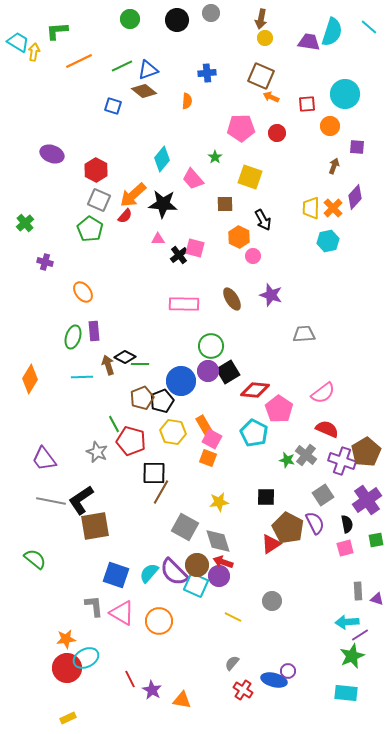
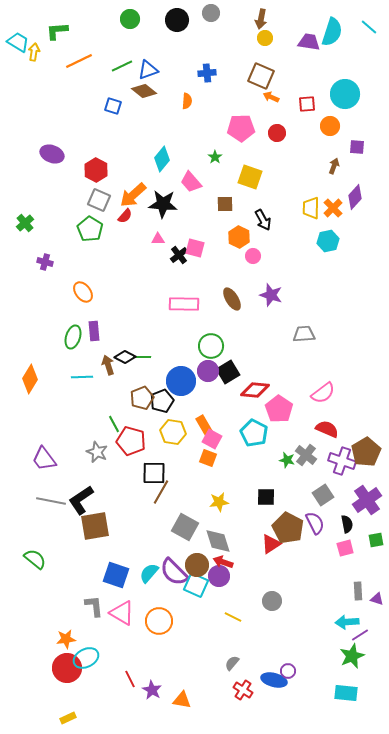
pink trapezoid at (193, 179): moved 2 px left, 3 px down
green line at (140, 364): moved 2 px right, 7 px up
